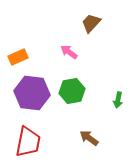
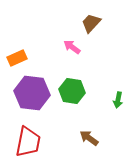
pink arrow: moved 3 px right, 5 px up
orange rectangle: moved 1 px left, 1 px down
green hexagon: rotated 20 degrees clockwise
